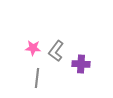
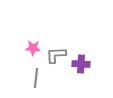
gray L-shape: moved 4 px down; rotated 50 degrees clockwise
gray line: moved 1 px left
